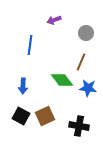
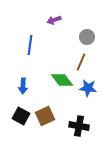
gray circle: moved 1 px right, 4 px down
